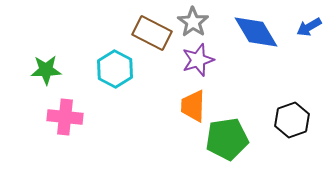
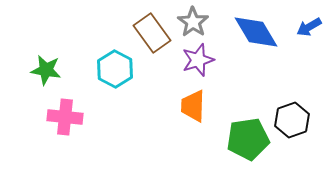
brown rectangle: rotated 27 degrees clockwise
green star: rotated 12 degrees clockwise
green pentagon: moved 21 px right
